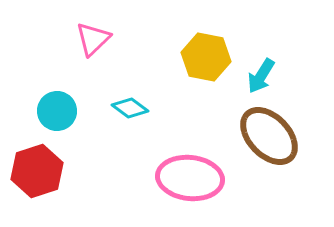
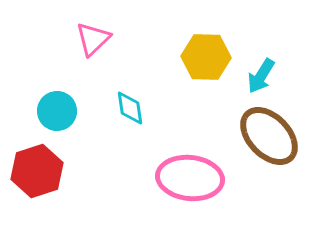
yellow hexagon: rotated 9 degrees counterclockwise
cyan diamond: rotated 45 degrees clockwise
